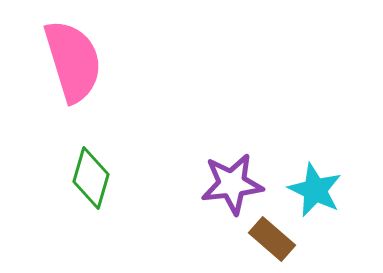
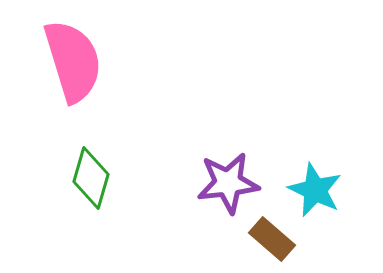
purple star: moved 4 px left, 1 px up
